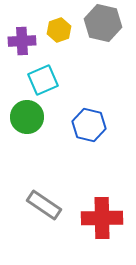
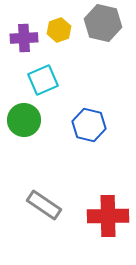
purple cross: moved 2 px right, 3 px up
green circle: moved 3 px left, 3 px down
red cross: moved 6 px right, 2 px up
